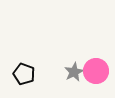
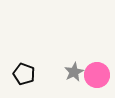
pink circle: moved 1 px right, 4 px down
